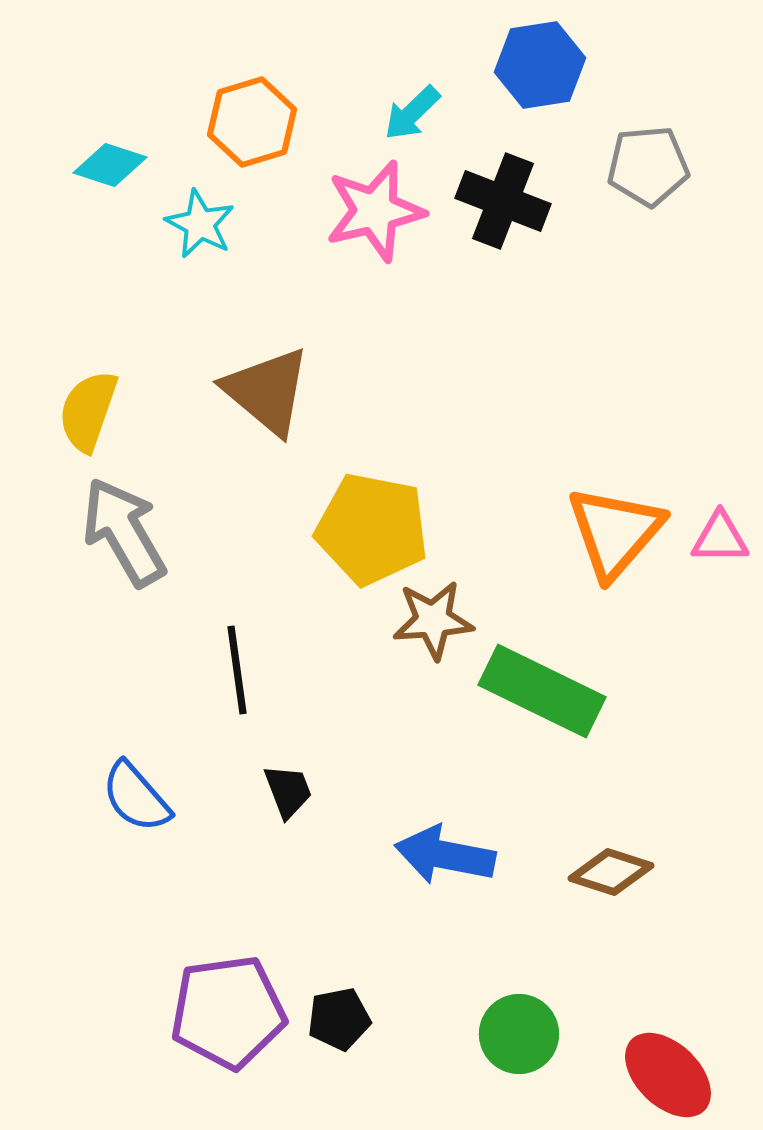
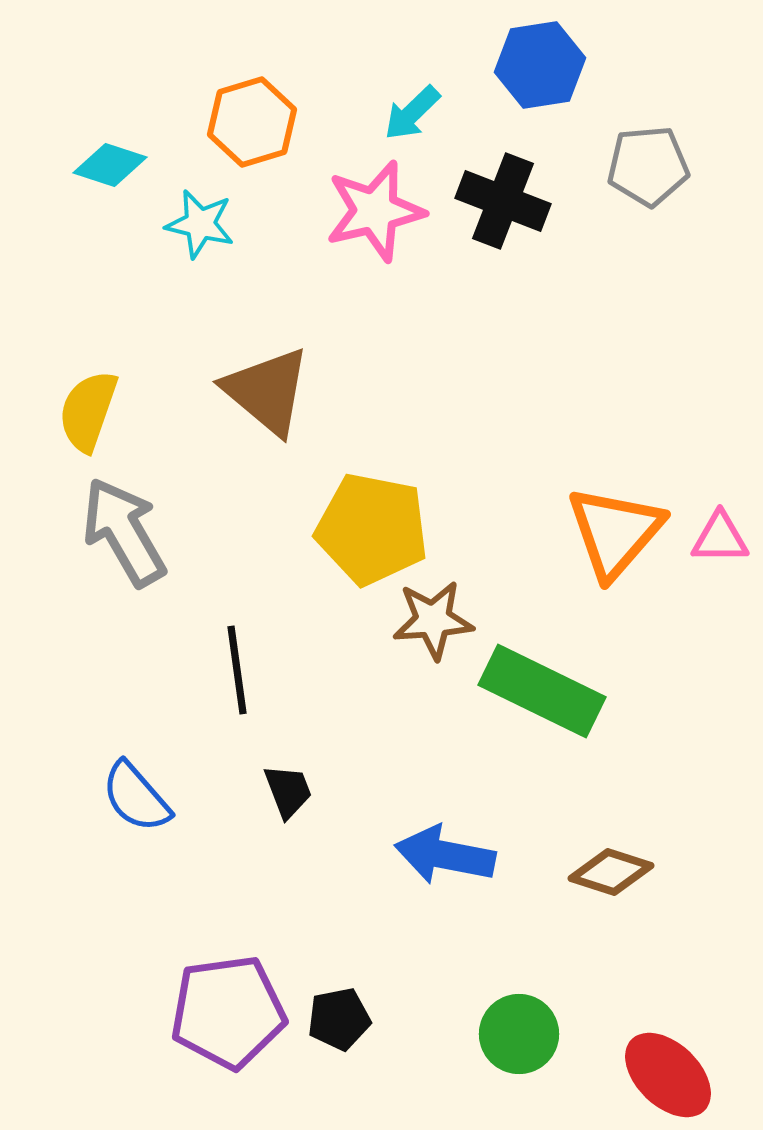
cyan star: rotated 14 degrees counterclockwise
